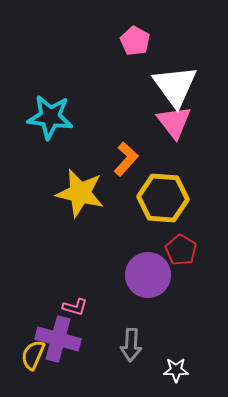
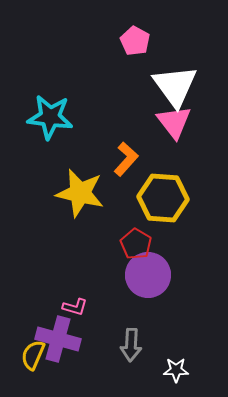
red pentagon: moved 45 px left, 6 px up
